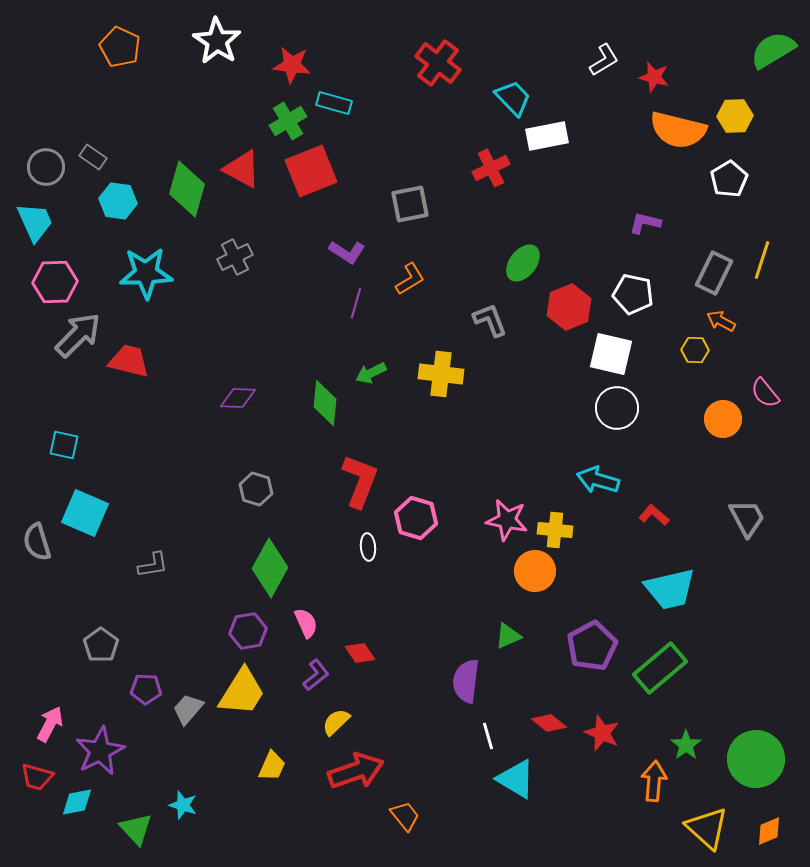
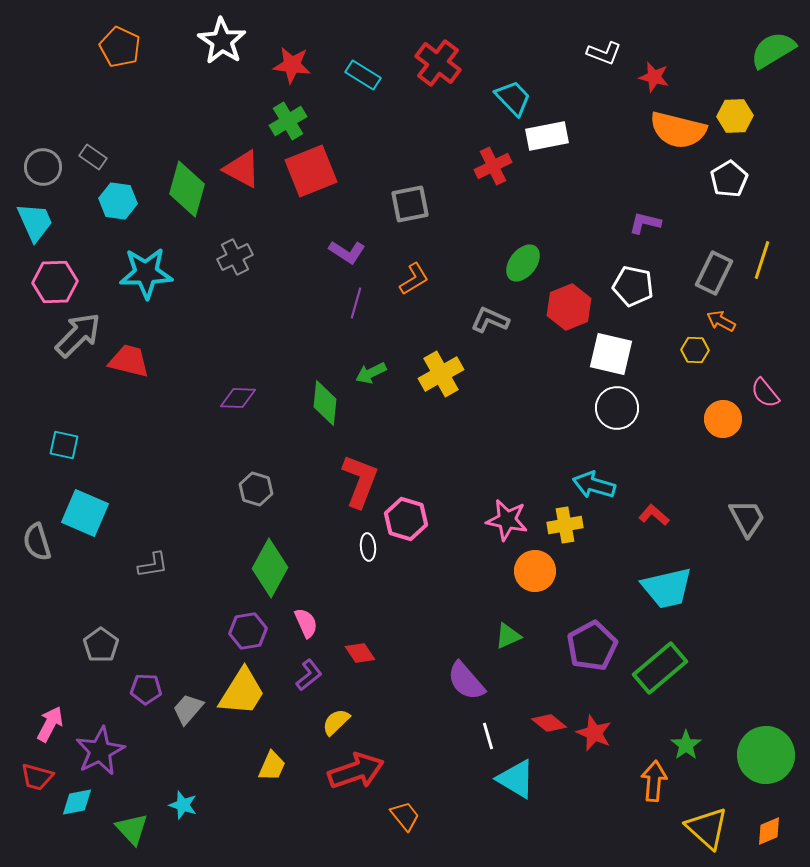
white star at (217, 41): moved 5 px right
white L-shape at (604, 60): moved 7 px up; rotated 52 degrees clockwise
cyan rectangle at (334, 103): moved 29 px right, 28 px up; rotated 16 degrees clockwise
gray circle at (46, 167): moved 3 px left
red cross at (491, 168): moved 2 px right, 2 px up
orange L-shape at (410, 279): moved 4 px right
white pentagon at (633, 294): moved 8 px up
gray L-shape at (490, 320): rotated 45 degrees counterclockwise
yellow cross at (441, 374): rotated 36 degrees counterclockwise
cyan arrow at (598, 480): moved 4 px left, 5 px down
pink hexagon at (416, 518): moved 10 px left, 1 px down
yellow cross at (555, 530): moved 10 px right, 5 px up; rotated 16 degrees counterclockwise
cyan trapezoid at (670, 589): moved 3 px left, 1 px up
purple L-shape at (316, 675): moved 7 px left
purple semicircle at (466, 681): rotated 48 degrees counterclockwise
red star at (602, 733): moved 8 px left
green circle at (756, 759): moved 10 px right, 4 px up
green triangle at (136, 829): moved 4 px left
